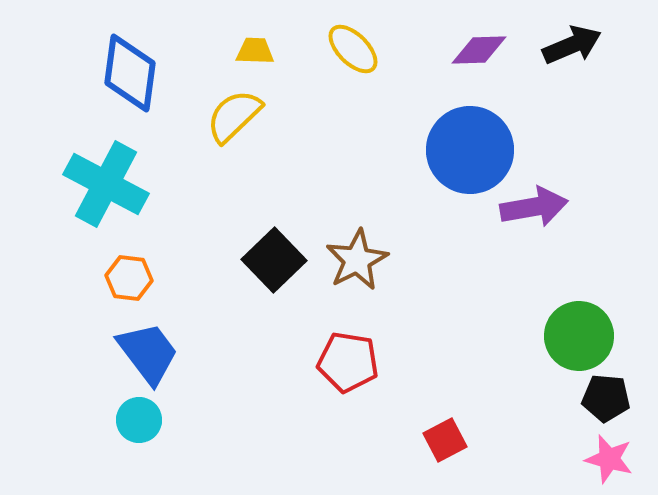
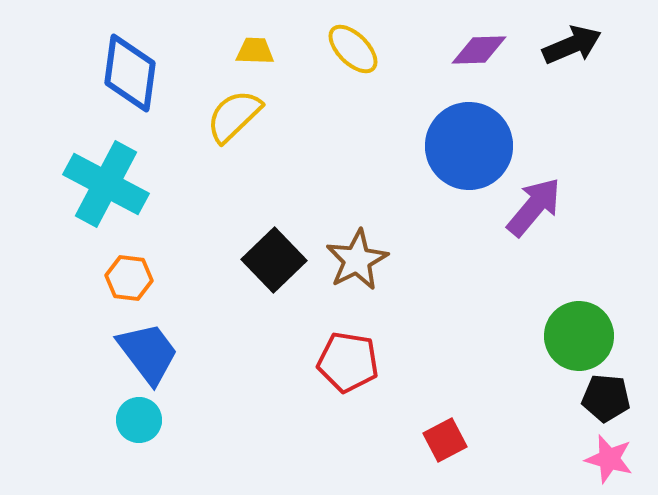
blue circle: moved 1 px left, 4 px up
purple arrow: rotated 40 degrees counterclockwise
